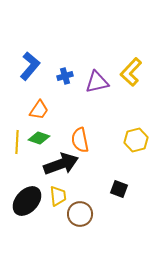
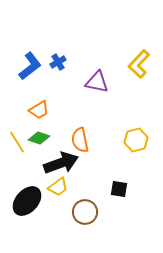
blue L-shape: rotated 12 degrees clockwise
yellow L-shape: moved 8 px right, 8 px up
blue cross: moved 7 px left, 14 px up; rotated 14 degrees counterclockwise
purple triangle: rotated 25 degrees clockwise
orange trapezoid: rotated 25 degrees clockwise
yellow line: rotated 35 degrees counterclockwise
black arrow: moved 1 px up
black square: rotated 12 degrees counterclockwise
yellow trapezoid: moved 9 px up; rotated 60 degrees clockwise
brown circle: moved 5 px right, 2 px up
